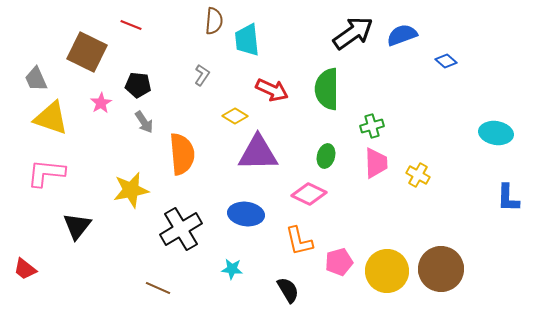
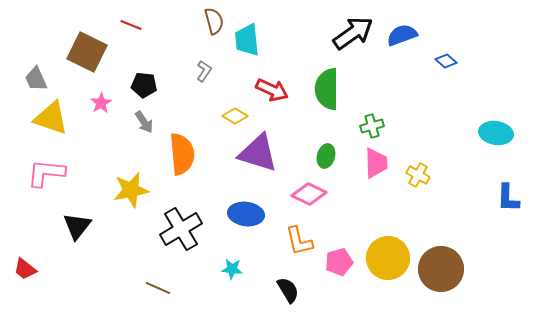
brown semicircle: rotated 20 degrees counterclockwise
gray L-shape: moved 2 px right, 4 px up
black pentagon: moved 6 px right
purple triangle: rotated 18 degrees clockwise
yellow circle: moved 1 px right, 13 px up
